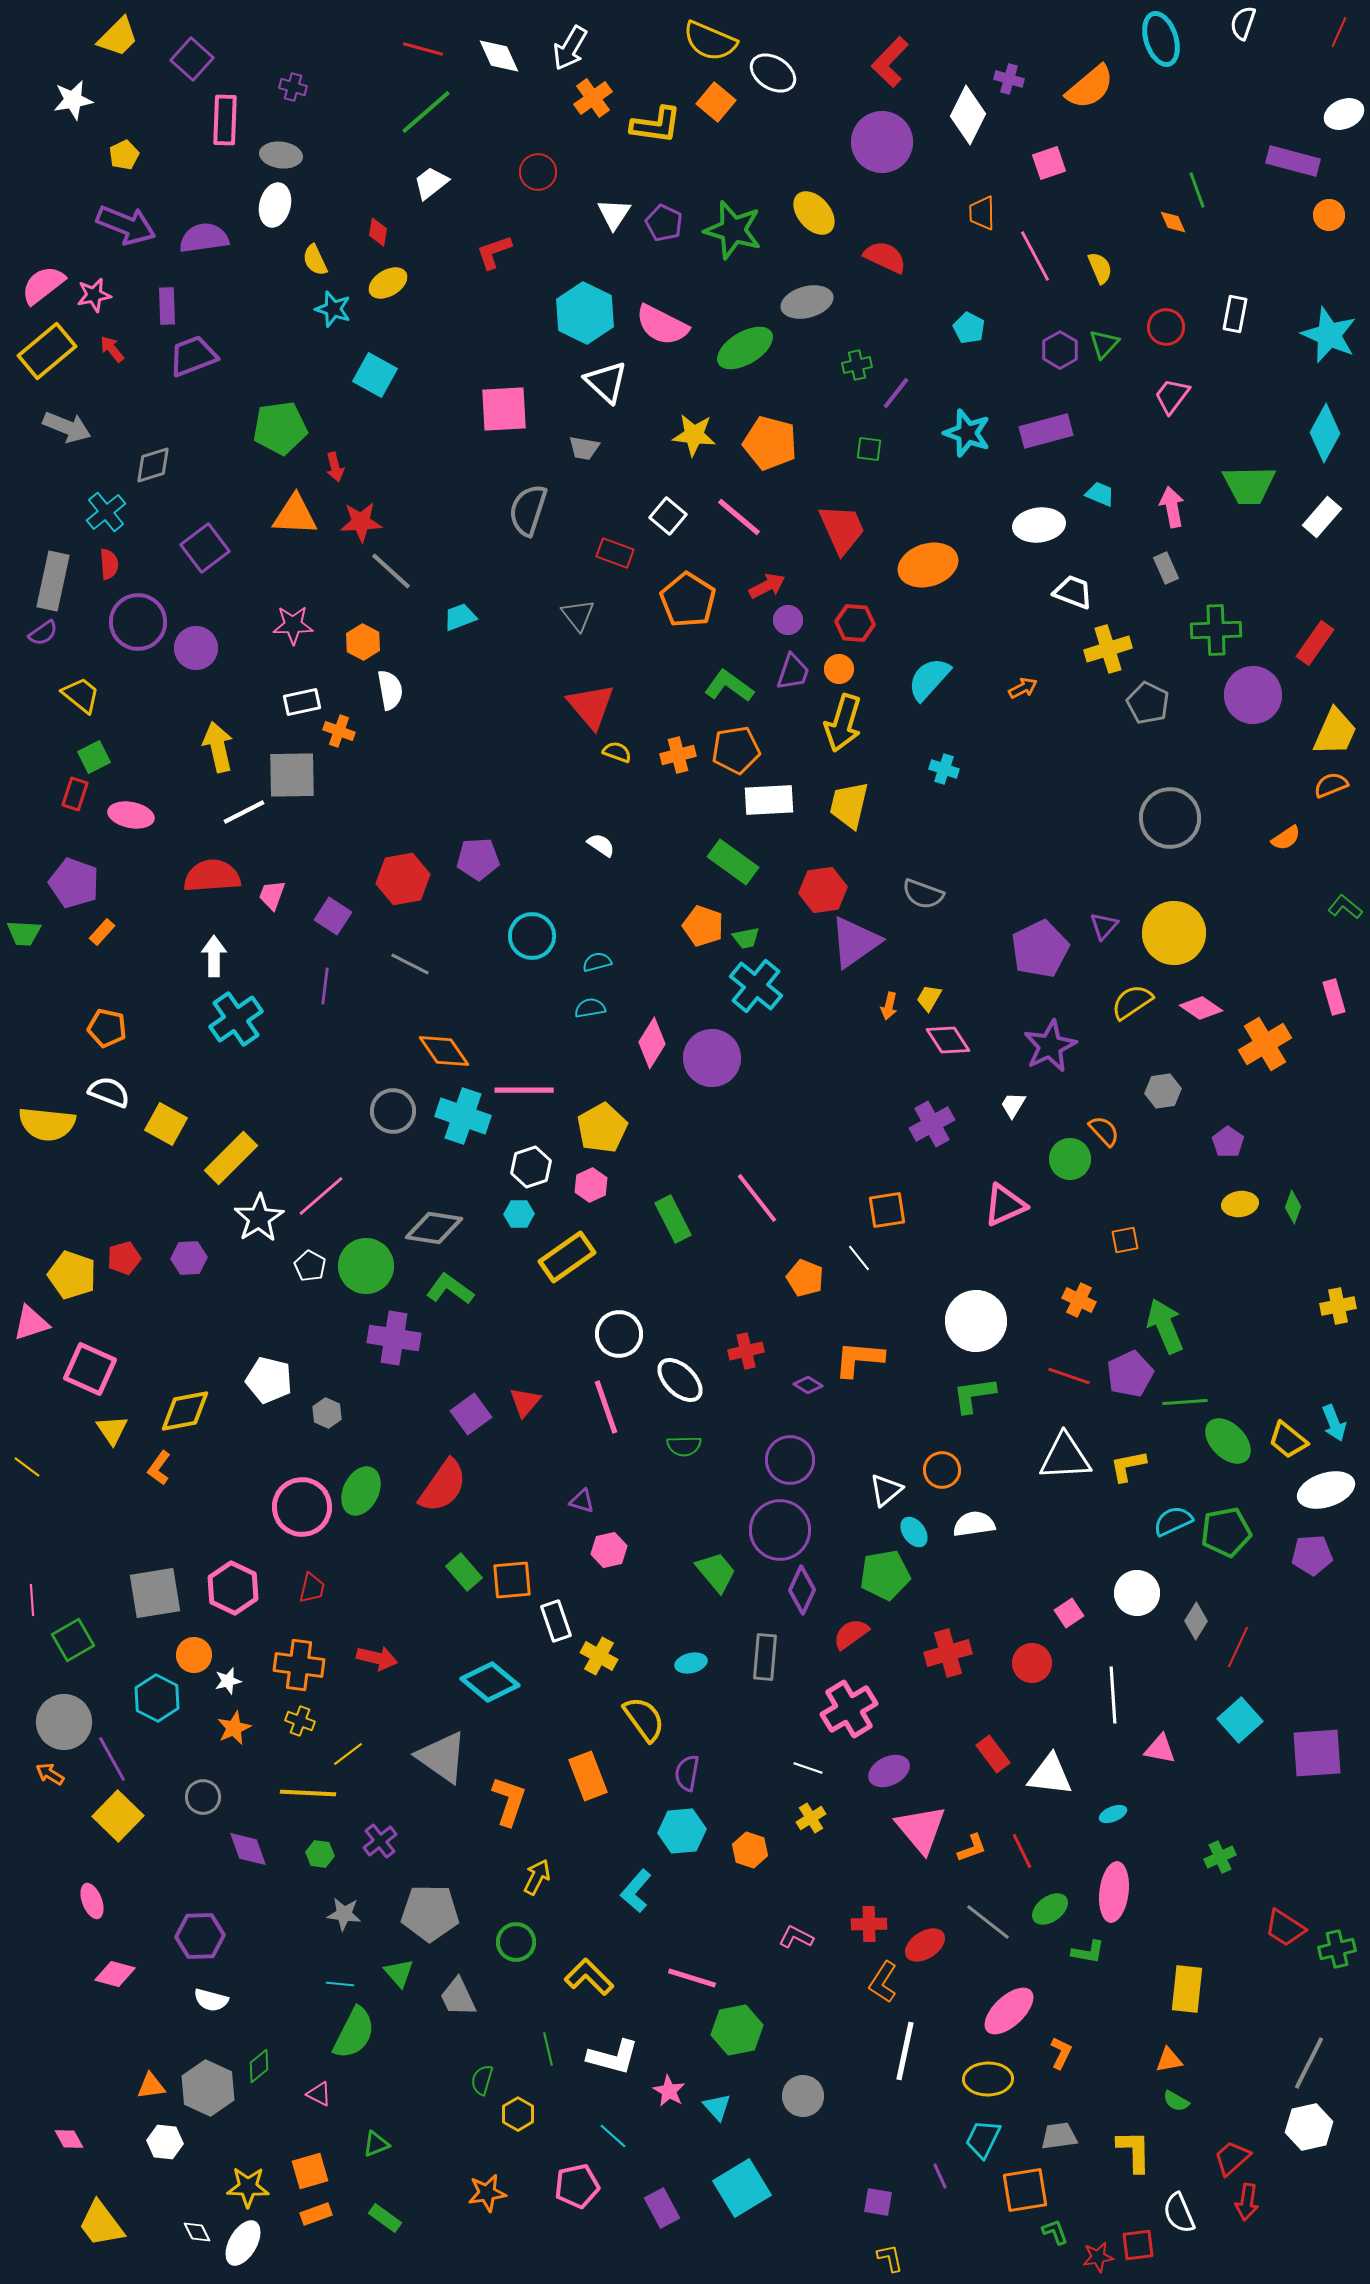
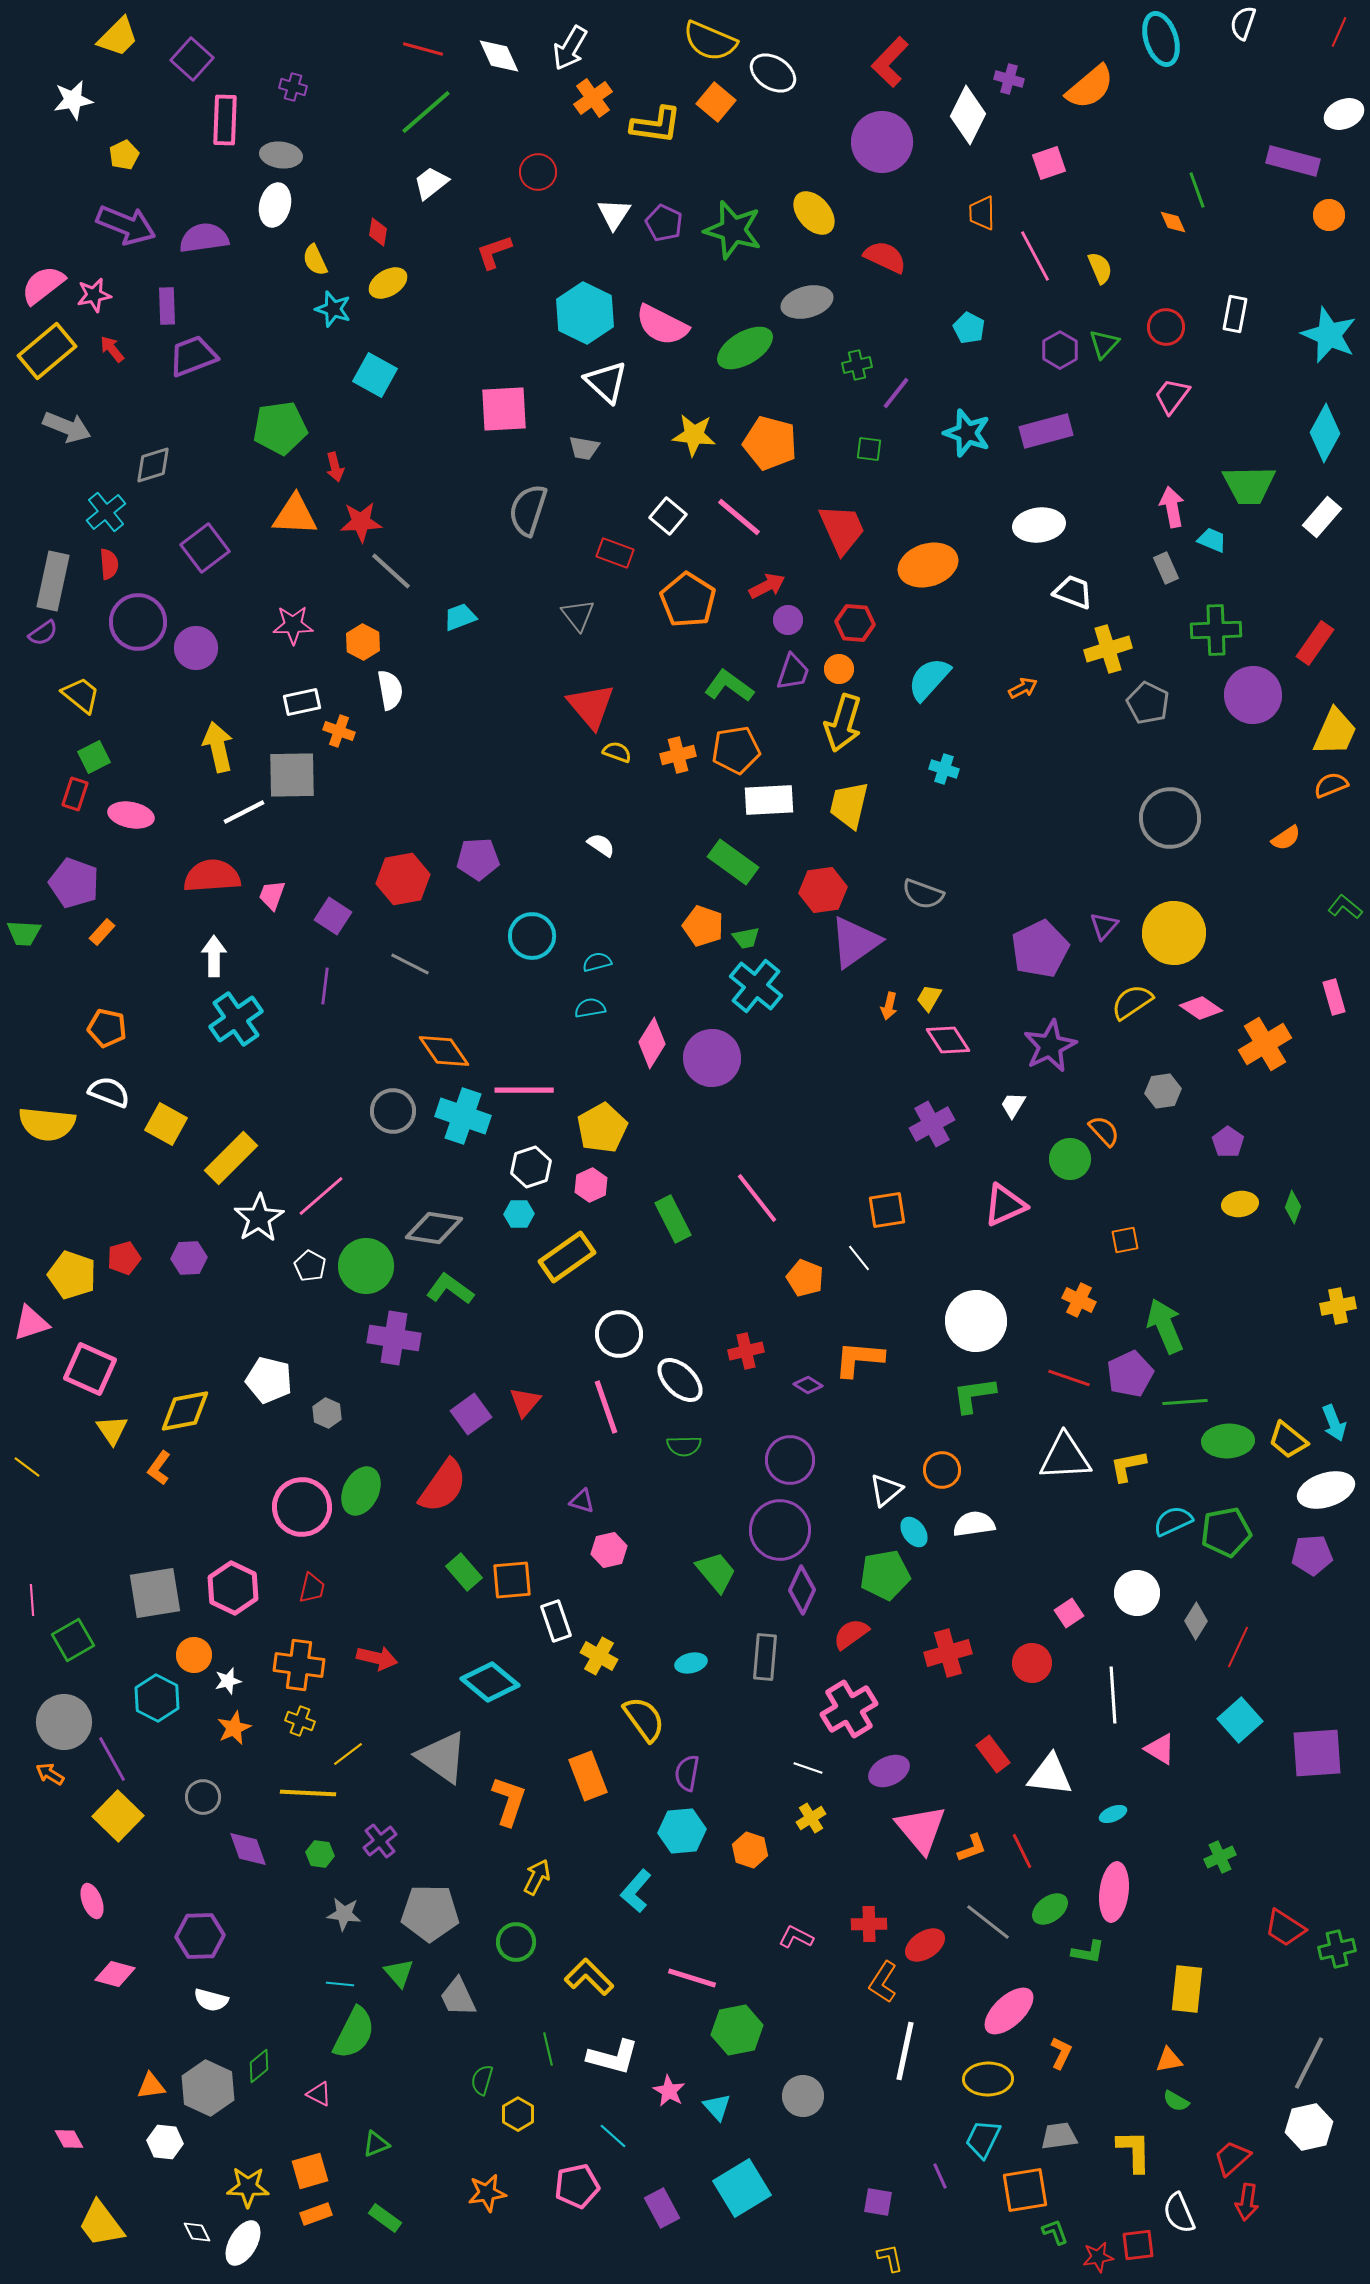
cyan trapezoid at (1100, 494): moved 112 px right, 46 px down
red line at (1069, 1376): moved 2 px down
green ellipse at (1228, 1441): rotated 48 degrees counterclockwise
pink triangle at (1160, 1749): rotated 20 degrees clockwise
